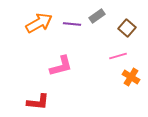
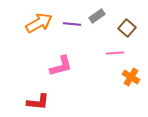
pink line: moved 3 px left, 3 px up; rotated 12 degrees clockwise
